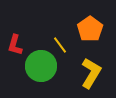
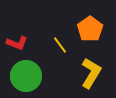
red L-shape: moved 2 px right, 2 px up; rotated 85 degrees counterclockwise
green circle: moved 15 px left, 10 px down
